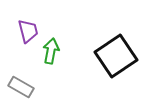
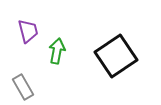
green arrow: moved 6 px right
gray rectangle: moved 2 px right; rotated 30 degrees clockwise
